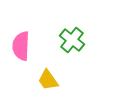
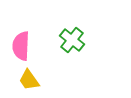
yellow trapezoid: moved 19 px left
